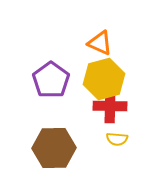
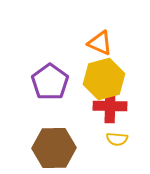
purple pentagon: moved 1 px left, 2 px down
